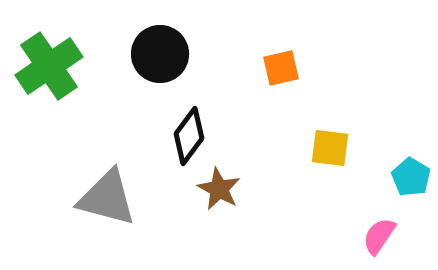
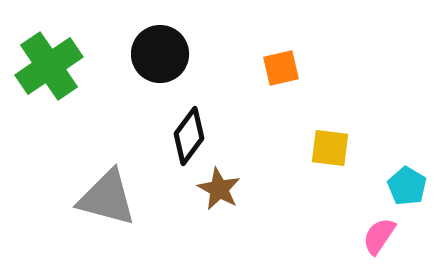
cyan pentagon: moved 4 px left, 9 px down
